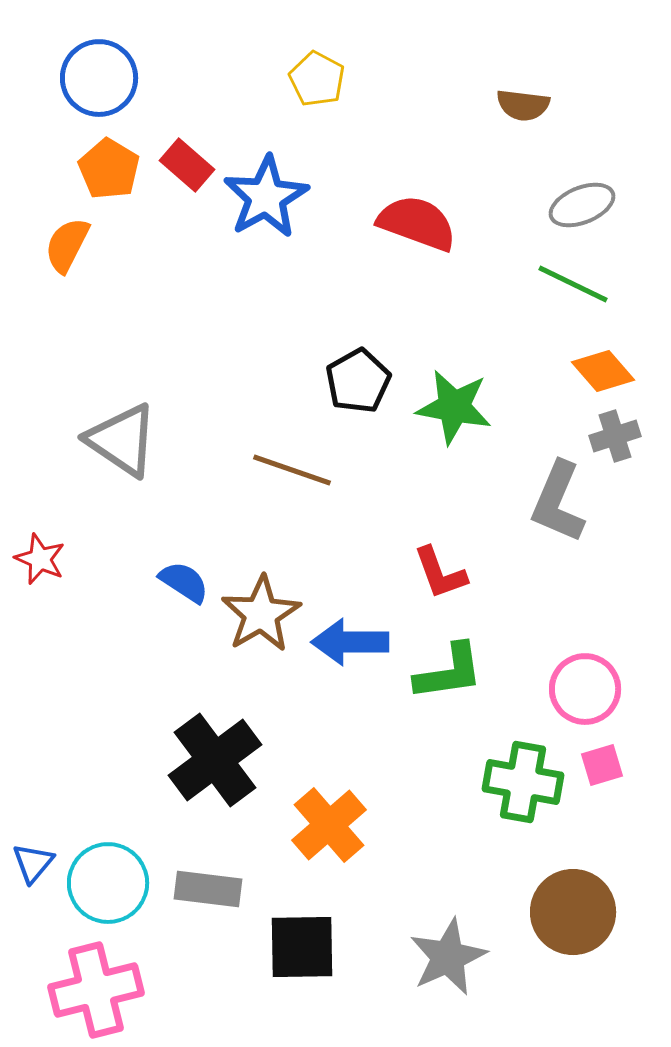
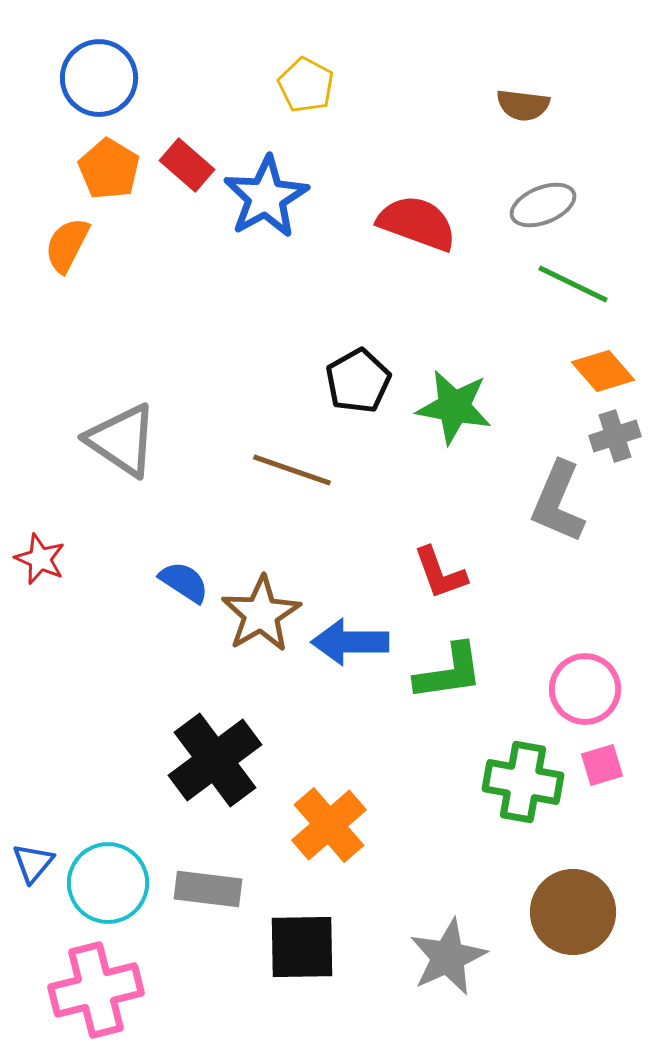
yellow pentagon: moved 11 px left, 6 px down
gray ellipse: moved 39 px left
